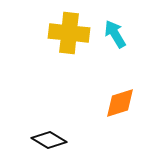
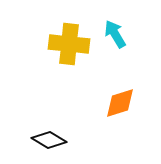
yellow cross: moved 11 px down
